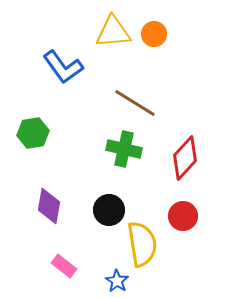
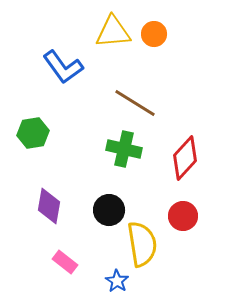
pink rectangle: moved 1 px right, 4 px up
